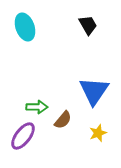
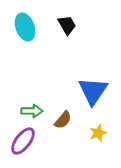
black trapezoid: moved 21 px left
blue triangle: moved 1 px left
green arrow: moved 5 px left, 4 px down
purple ellipse: moved 5 px down
